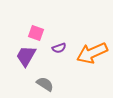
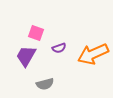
orange arrow: moved 1 px right, 1 px down
gray semicircle: rotated 132 degrees clockwise
